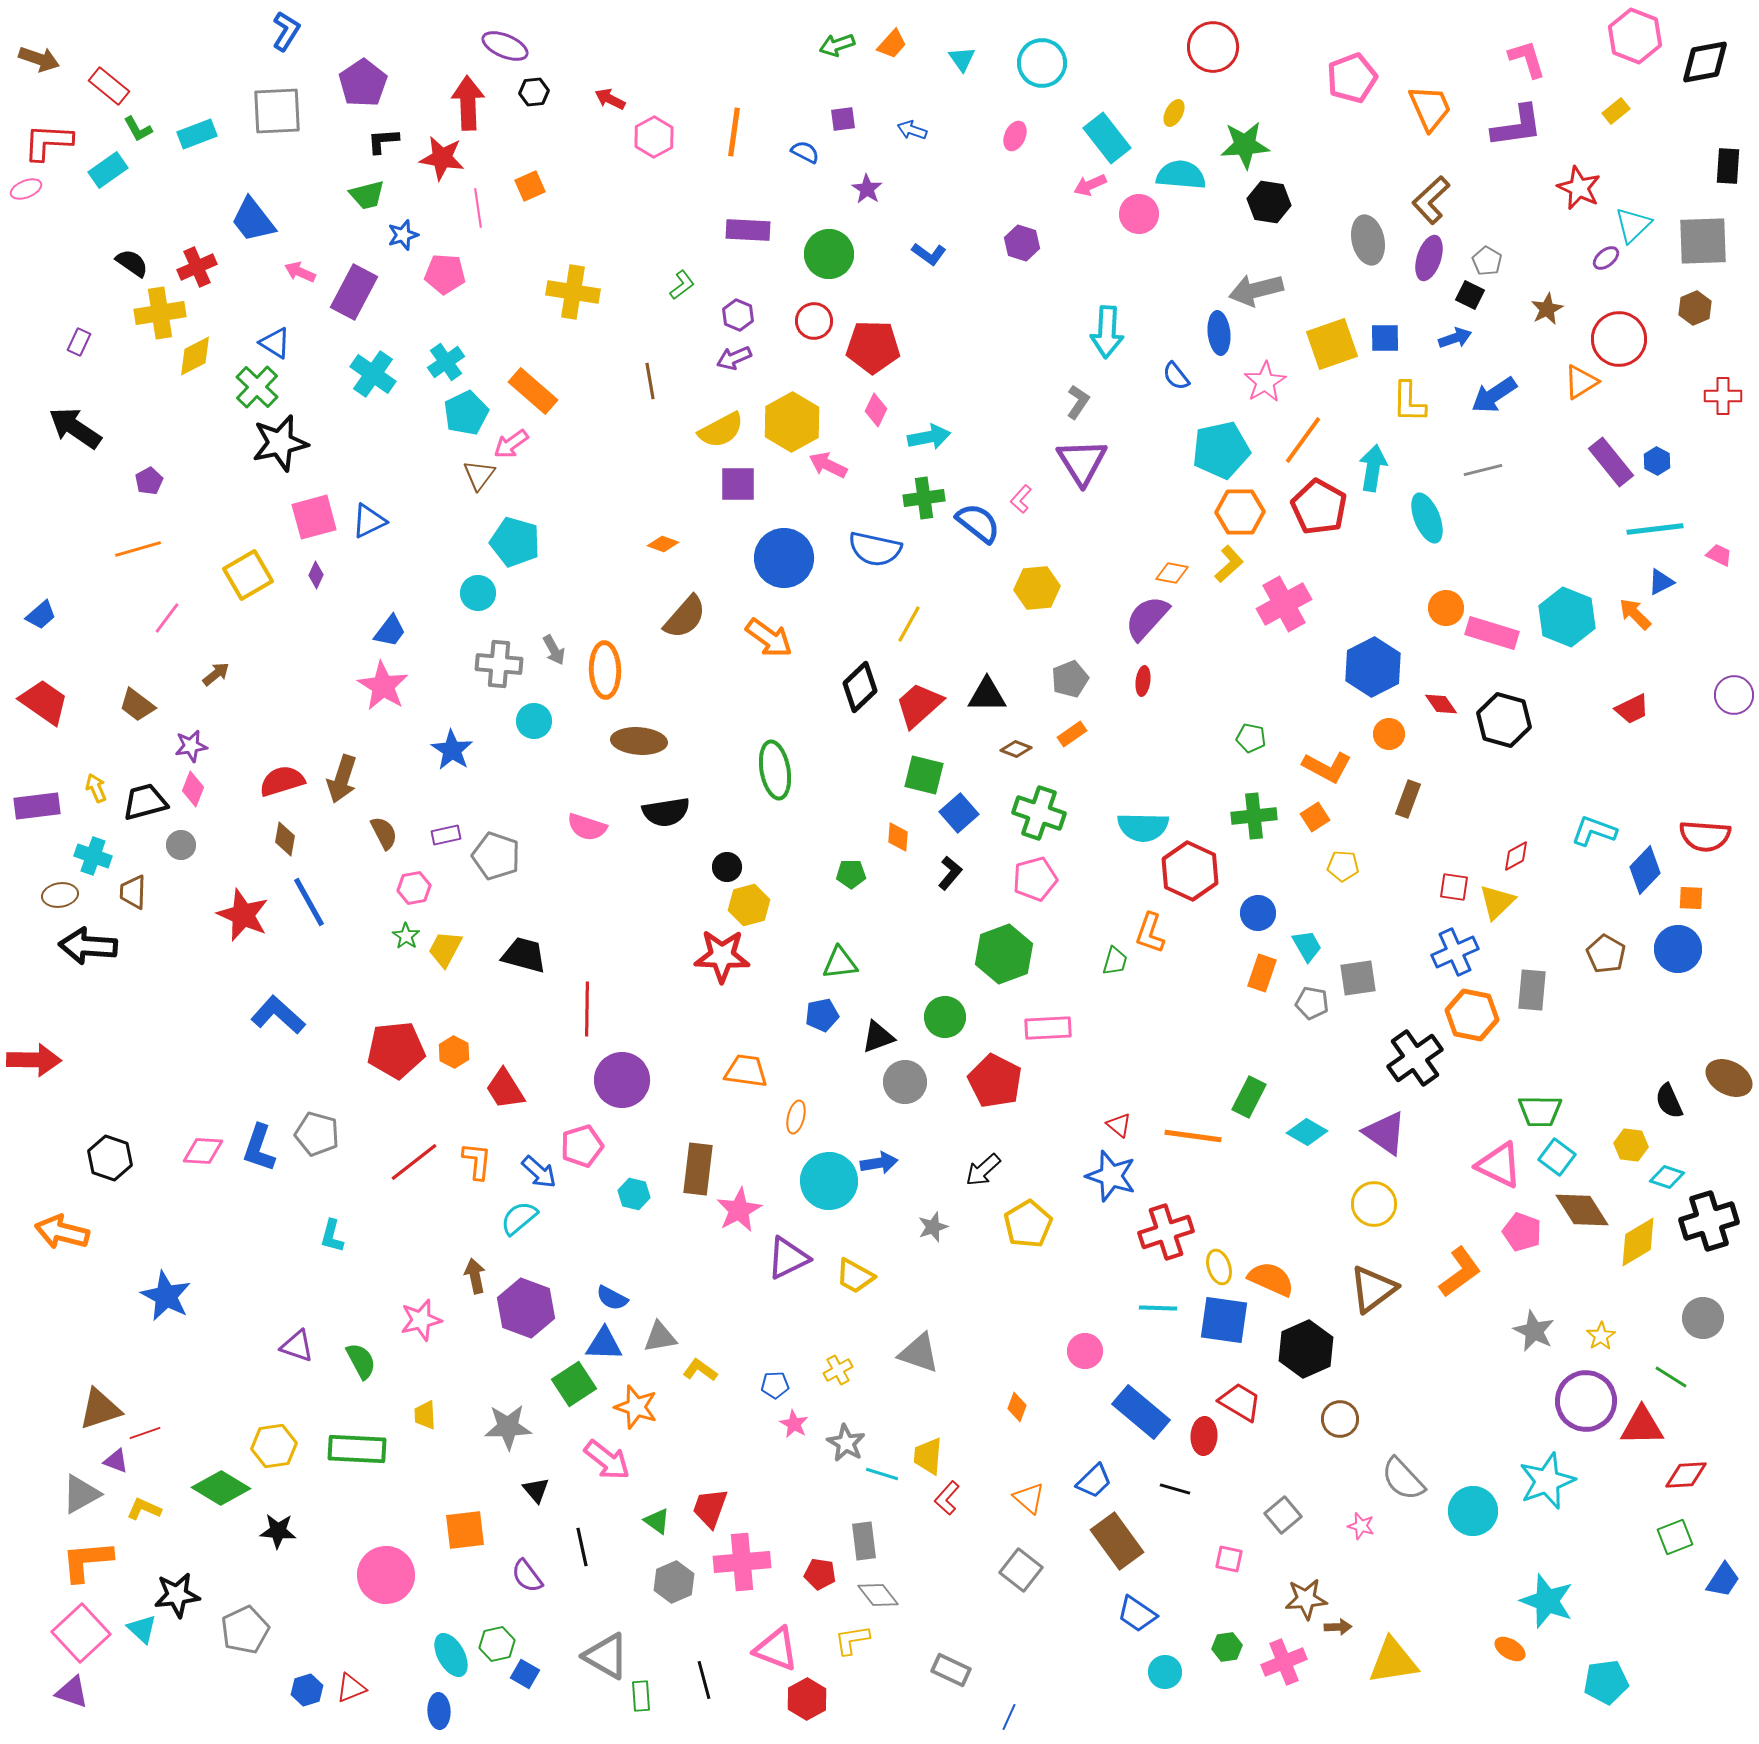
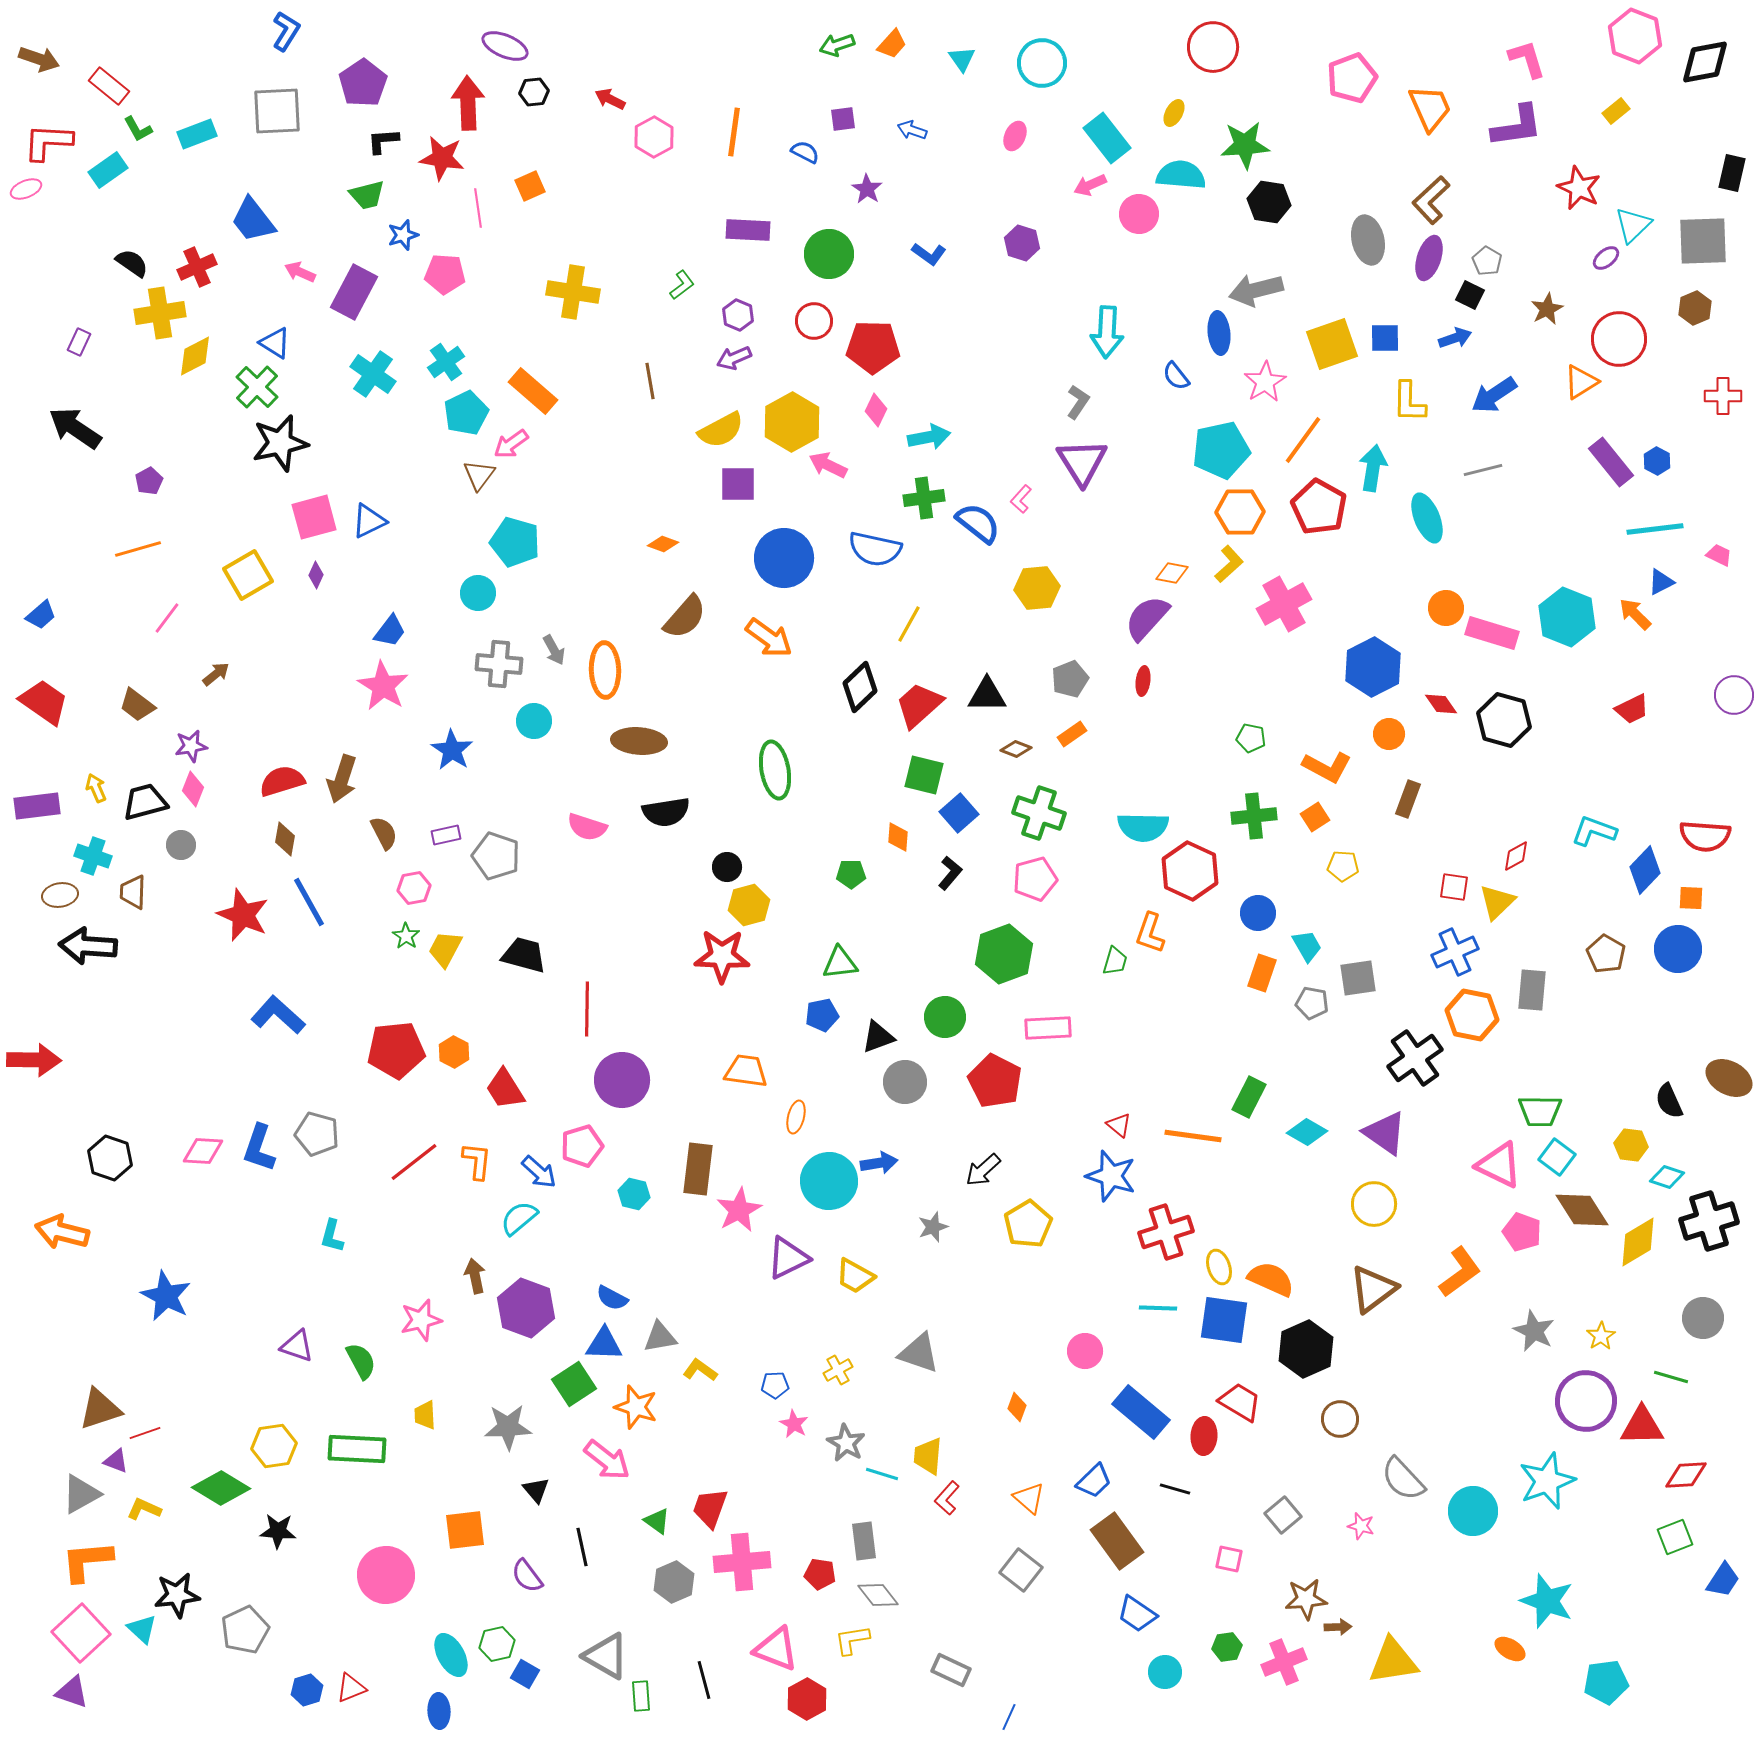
black rectangle at (1728, 166): moved 4 px right, 7 px down; rotated 9 degrees clockwise
green line at (1671, 1377): rotated 16 degrees counterclockwise
